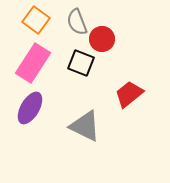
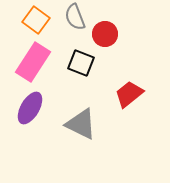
gray semicircle: moved 2 px left, 5 px up
red circle: moved 3 px right, 5 px up
pink rectangle: moved 1 px up
gray triangle: moved 4 px left, 2 px up
